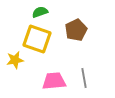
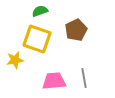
green semicircle: moved 1 px up
